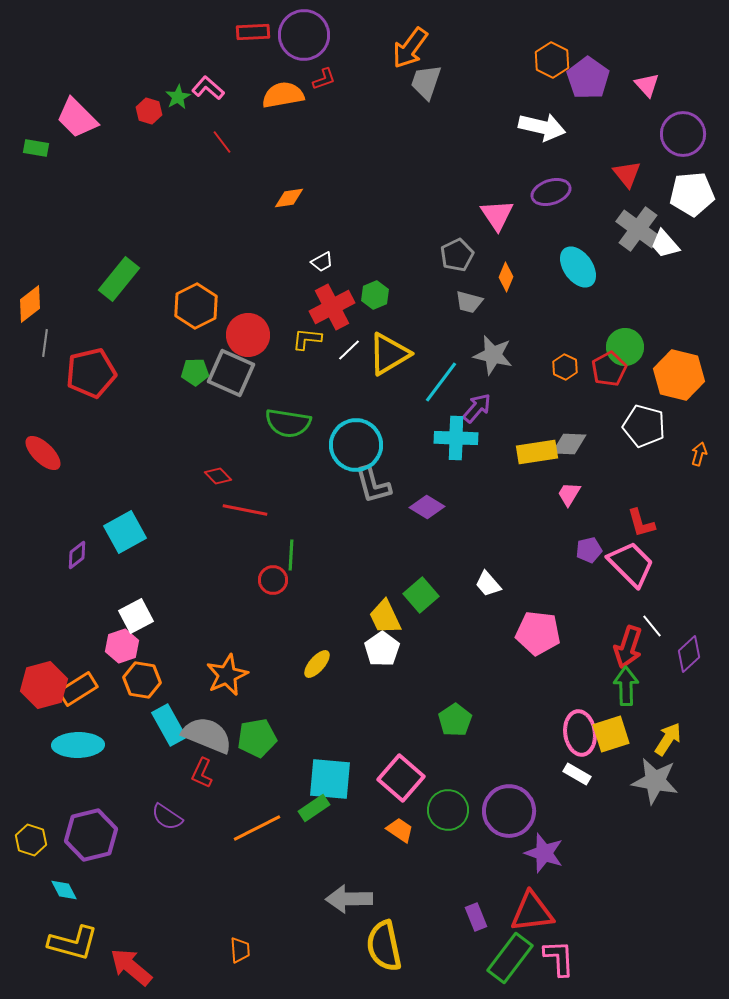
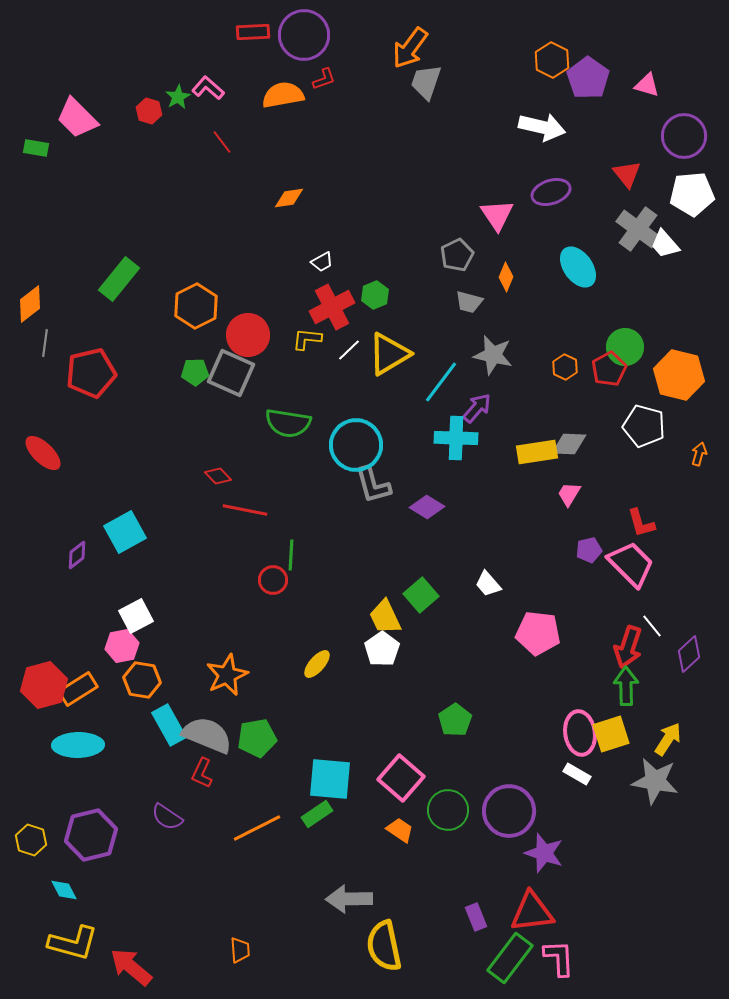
pink triangle at (647, 85): rotated 32 degrees counterclockwise
purple circle at (683, 134): moved 1 px right, 2 px down
pink hexagon at (122, 646): rotated 8 degrees clockwise
green rectangle at (314, 808): moved 3 px right, 6 px down
